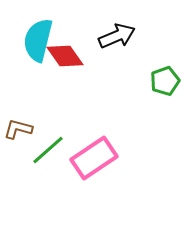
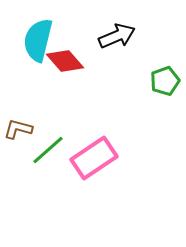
red diamond: moved 5 px down; rotated 6 degrees counterclockwise
